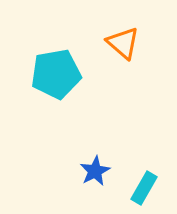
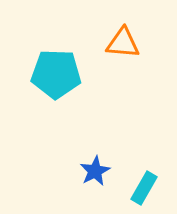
orange triangle: rotated 36 degrees counterclockwise
cyan pentagon: rotated 12 degrees clockwise
